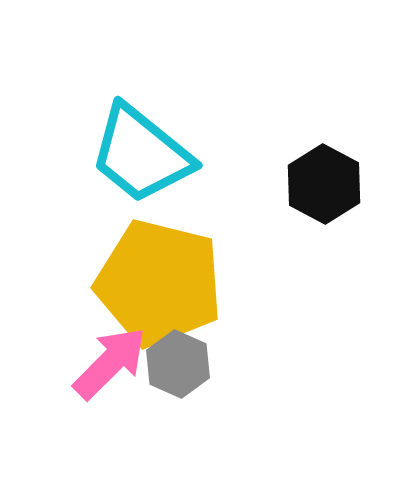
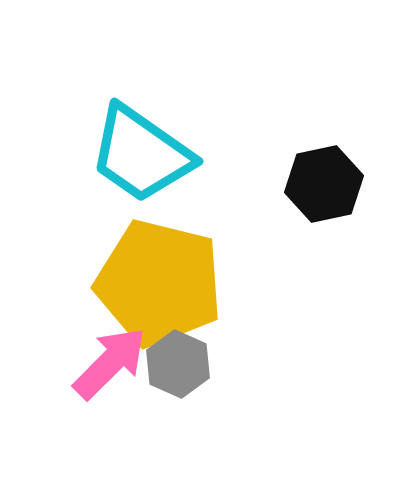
cyan trapezoid: rotated 4 degrees counterclockwise
black hexagon: rotated 20 degrees clockwise
